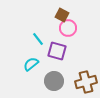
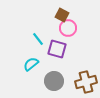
purple square: moved 2 px up
